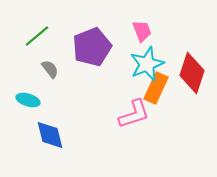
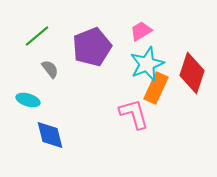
pink trapezoid: moved 1 px left; rotated 100 degrees counterclockwise
pink L-shape: rotated 88 degrees counterclockwise
